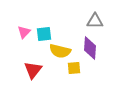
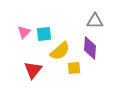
yellow semicircle: rotated 55 degrees counterclockwise
